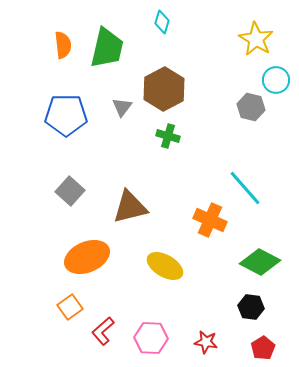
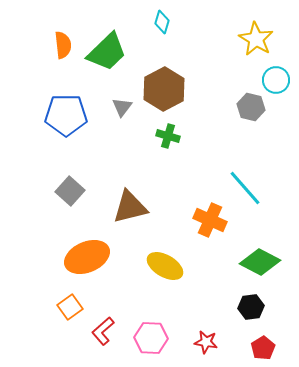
green trapezoid: moved 4 px down; rotated 33 degrees clockwise
black hexagon: rotated 15 degrees counterclockwise
